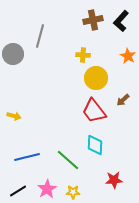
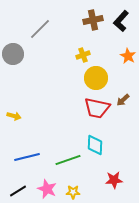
gray line: moved 7 px up; rotated 30 degrees clockwise
yellow cross: rotated 24 degrees counterclockwise
red trapezoid: moved 3 px right, 3 px up; rotated 40 degrees counterclockwise
green line: rotated 60 degrees counterclockwise
pink star: rotated 18 degrees counterclockwise
